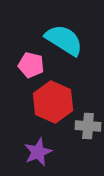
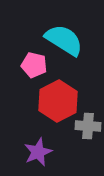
pink pentagon: moved 3 px right
red hexagon: moved 5 px right, 1 px up; rotated 9 degrees clockwise
